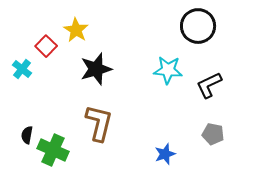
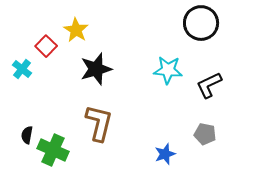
black circle: moved 3 px right, 3 px up
gray pentagon: moved 8 px left
